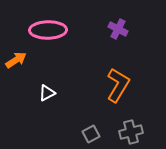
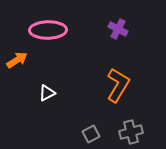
orange arrow: moved 1 px right
